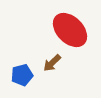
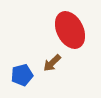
red ellipse: rotated 18 degrees clockwise
